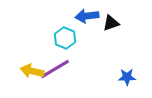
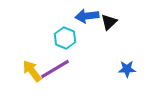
black triangle: moved 2 px left, 1 px up; rotated 24 degrees counterclockwise
yellow arrow: rotated 40 degrees clockwise
blue star: moved 8 px up
